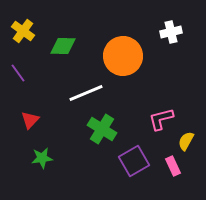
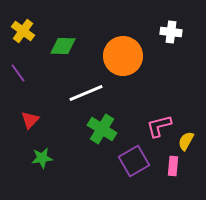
white cross: rotated 20 degrees clockwise
pink L-shape: moved 2 px left, 7 px down
pink rectangle: rotated 30 degrees clockwise
